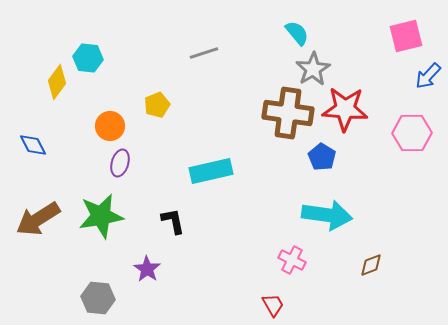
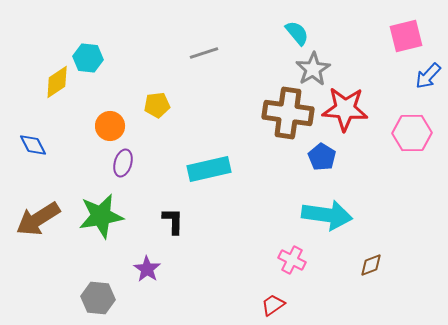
yellow diamond: rotated 20 degrees clockwise
yellow pentagon: rotated 15 degrees clockwise
purple ellipse: moved 3 px right
cyan rectangle: moved 2 px left, 2 px up
black L-shape: rotated 12 degrees clockwise
red trapezoid: rotated 95 degrees counterclockwise
